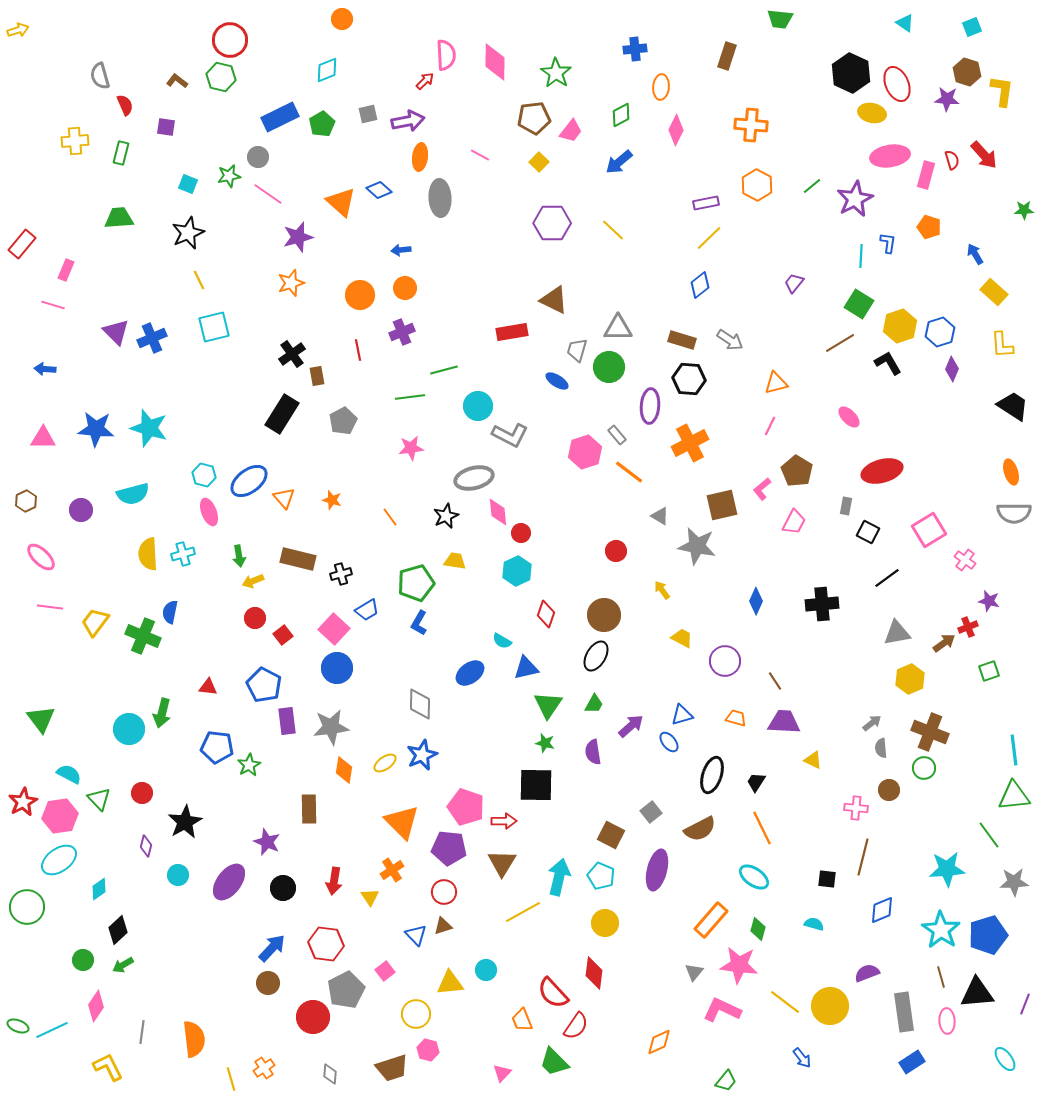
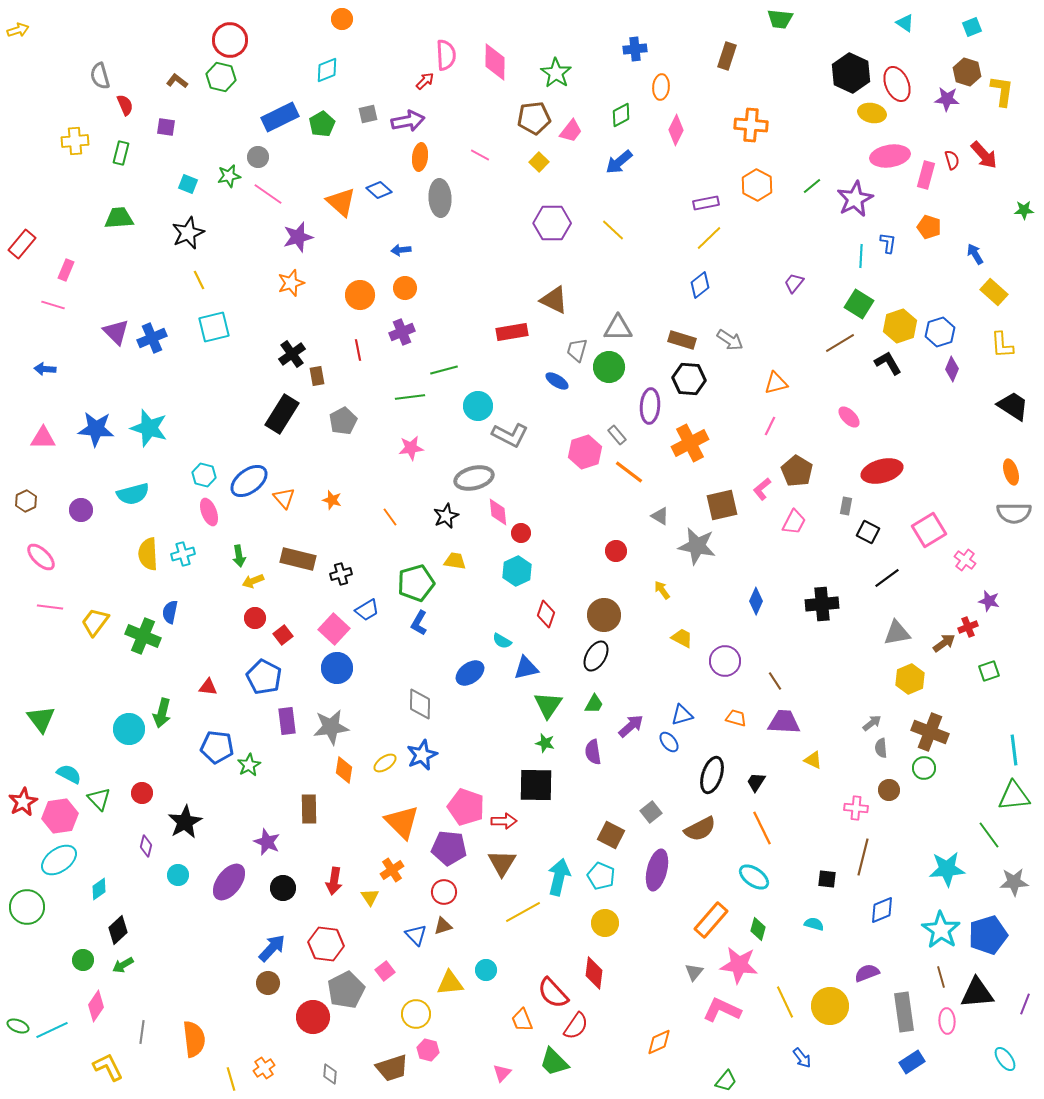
blue pentagon at (264, 685): moved 8 px up
yellow line at (785, 1002): rotated 28 degrees clockwise
